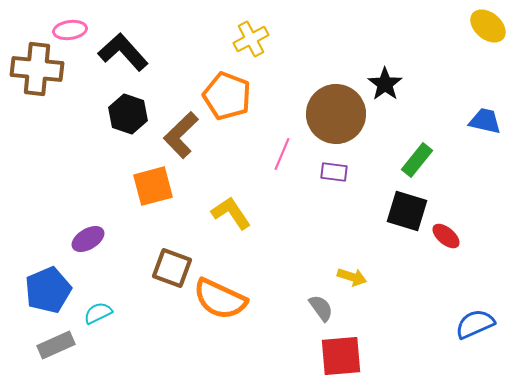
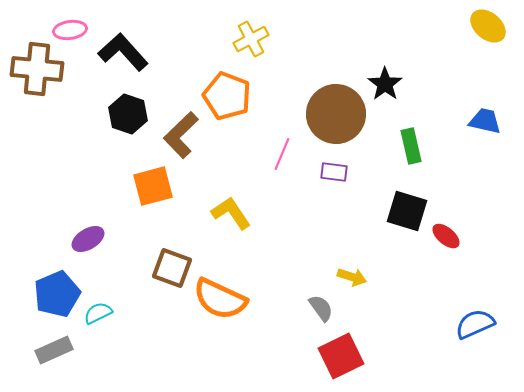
green rectangle: moved 6 px left, 14 px up; rotated 52 degrees counterclockwise
blue pentagon: moved 9 px right, 4 px down
gray rectangle: moved 2 px left, 5 px down
red square: rotated 21 degrees counterclockwise
